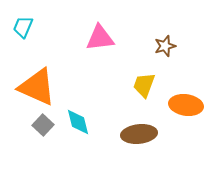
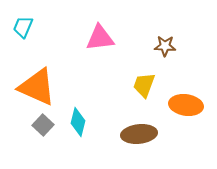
brown star: rotated 20 degrees clockwise
cyan diamond: rotated 28 degrees clockwise
